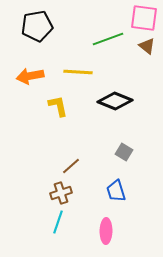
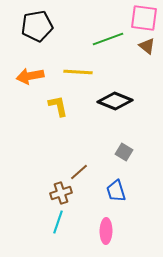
brown line: moved 8 px right, 6 px down
